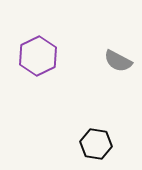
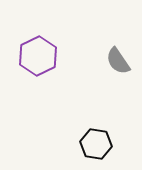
gray semicircle: rotated 28 degrees clockwise
